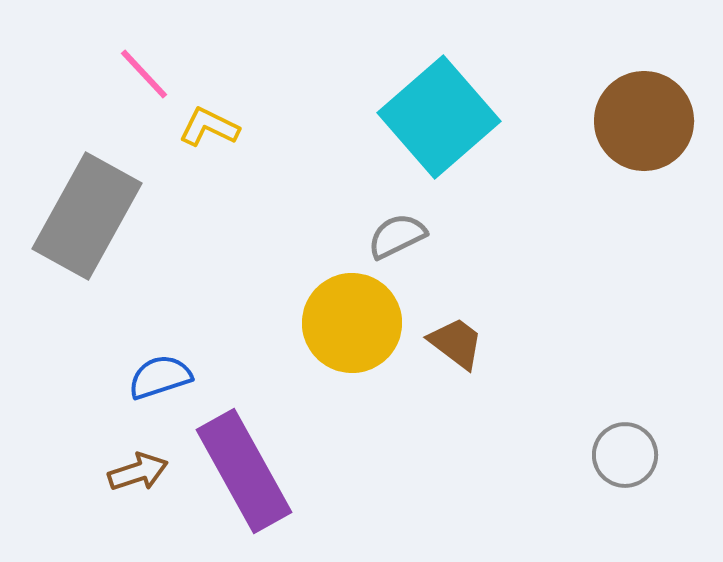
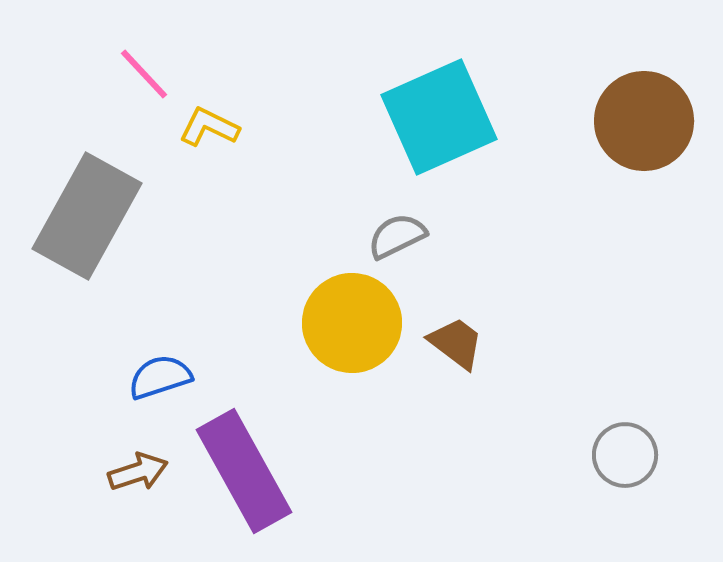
cyan square: rotated 17 degrees clockwise
